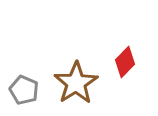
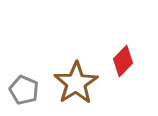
red diamond: moved 2 px left, 1 px up
